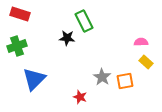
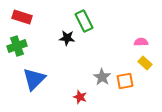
red rectangle: moved 2 px right, 3 px down
yellow rectangle: moved 1 px left, 1 px down
